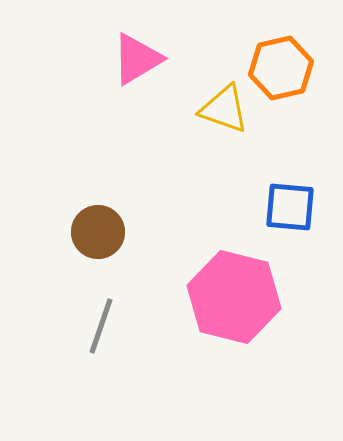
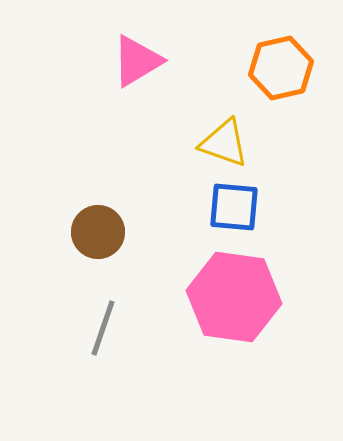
pink triangle: moved 2 px down
yellow triangle: moved 34 px down
blue square: moved 56 px left
pink hexagon: rotated 6 degrees counterclockwise
gray line: moved 2 px right, 2 px down
